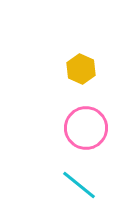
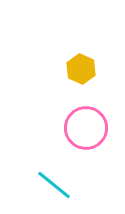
cyan line: moved 25 px left
